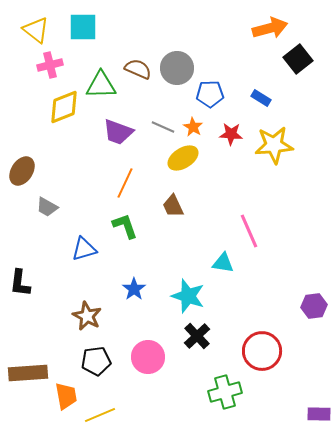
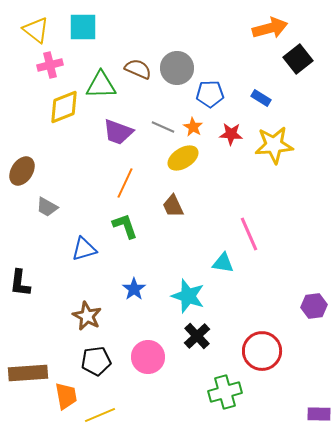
pink line: moved 3 px down
